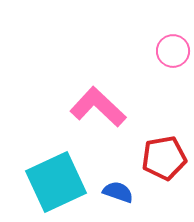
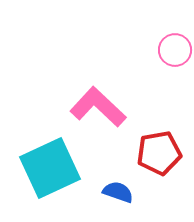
pink circle: moved 2 px right, 1 px up
red pentagon: moved 5 px left, 5 px up
cyan square: moved 6 px left, 14 px up
